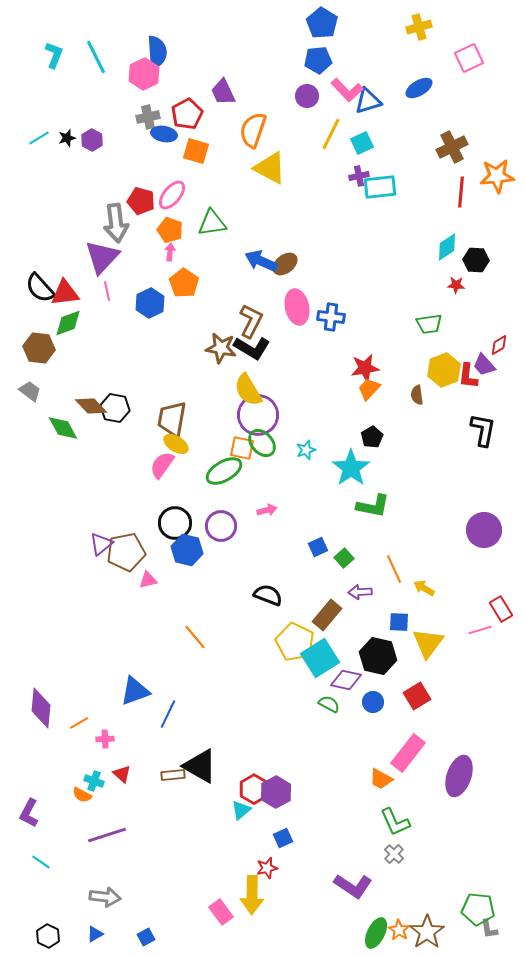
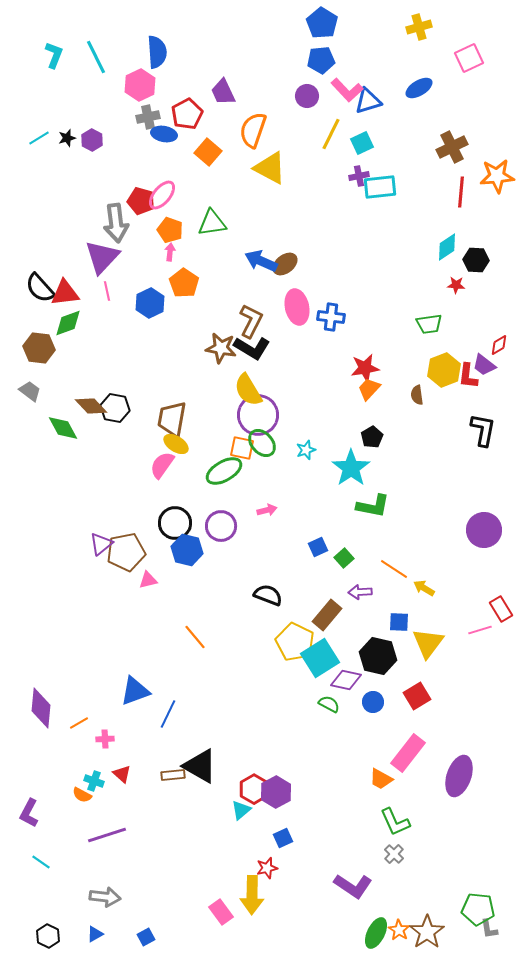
blue pentagon at (318, 60): moved 3 px right
pink hexagon at (144, 74): moved 4 px left, 11 px down
orange square at (196, 151): moved 12 px right, 1 px down; rotated 24 degrees clockwise
pink ellipse at (172, 195): moved 10 px left
purple trapezoid at (484, 365): rotated 10 degrees counterclockwise
orange line at (394, 569): rotated 32 degrees counterclockwise
